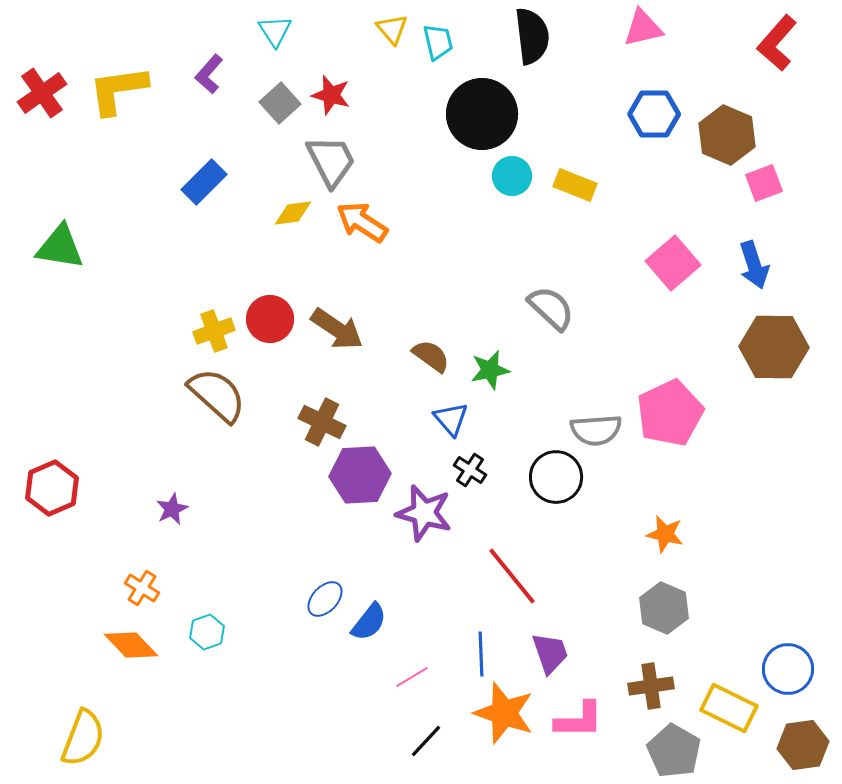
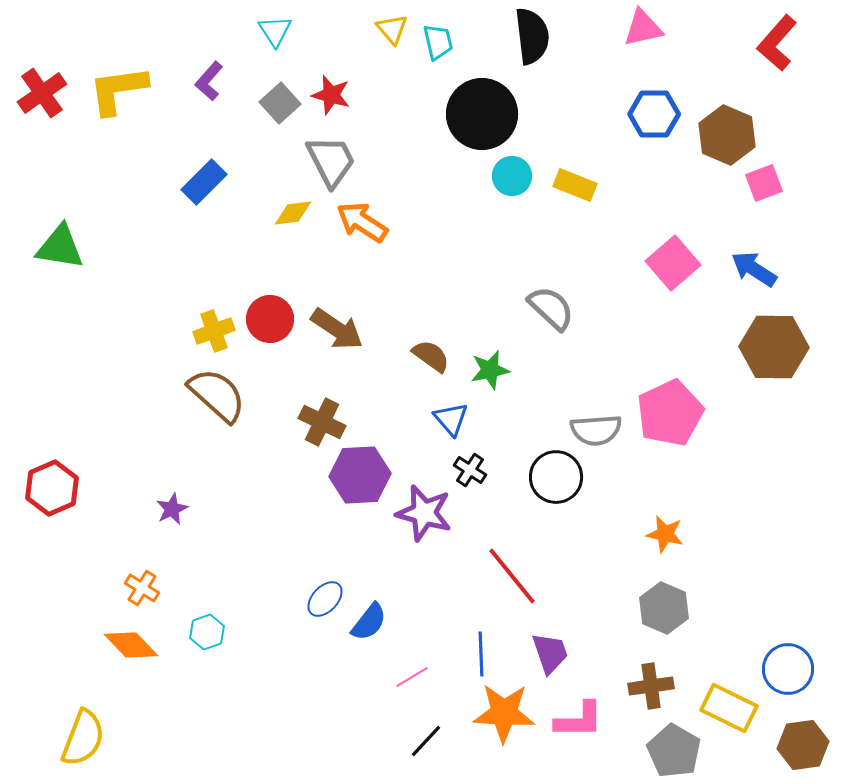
purple L-shape at (209, 74): moved 7 px down
blue arrow at (754, 265): moved 4 px down; rotated 141 degrees clockwise
orange star at (504, 713): rotated 16 degrees counterclockwise
